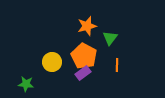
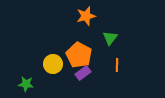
orange star: moved 1 px left, 10 px up
orange pentagon: moved 5 px left, 1 px up
yellow circle: moved 1 px right, 2 px down
